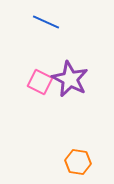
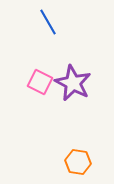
blue line: moved 2 px right; rotated 36 degrees clockwise
purple star: moved 3 px right, 4 px down
